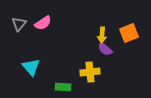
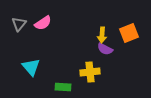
purple semicircle: rotated 14 degrees counterclockwise
